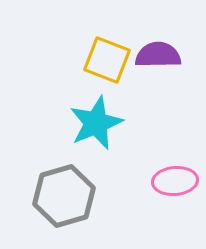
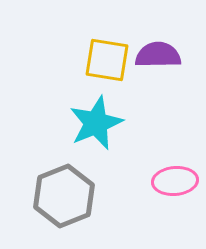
yellow square: rotated 12 degrees counterclockwise
gray hexagon: rotated 6 degrees counterclockwise
